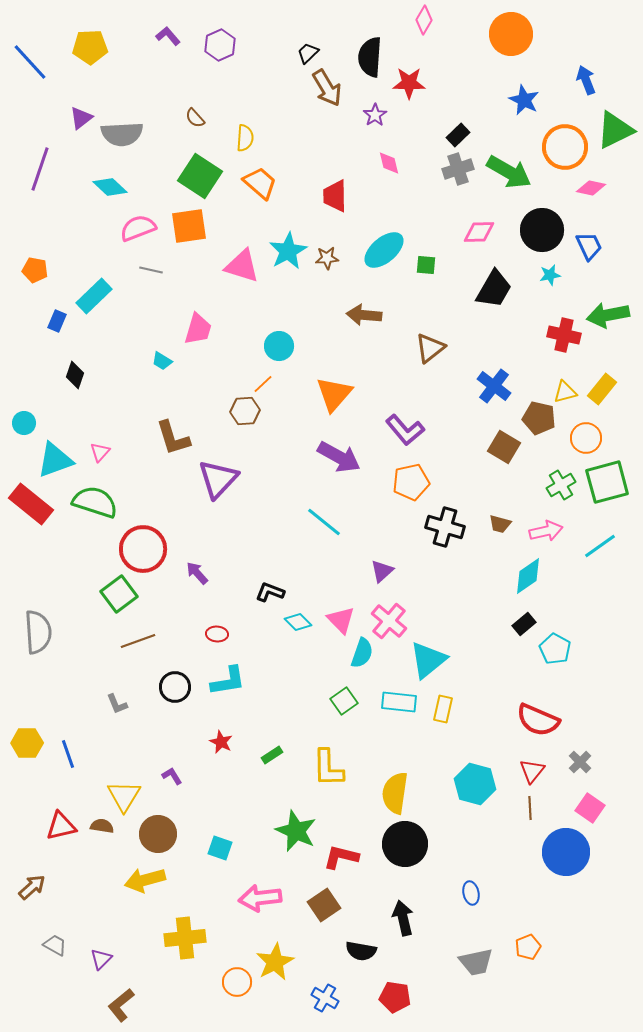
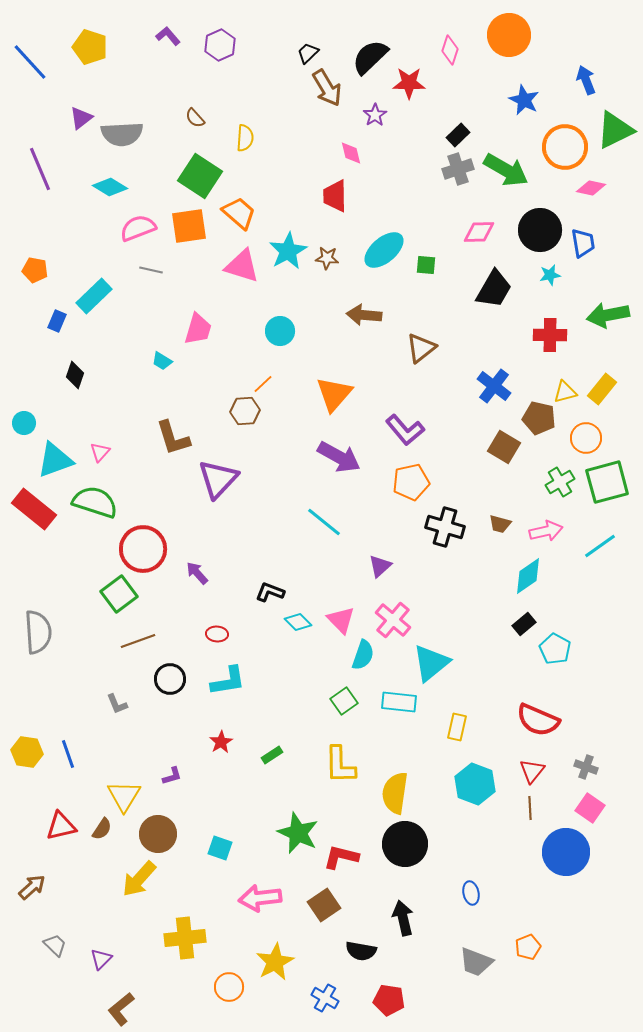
pink diamond at (424, 20): moved 26 px right, 30 px down; rotated 12 degrees counterclockwise
orange circle at (511, 34): moved 2 px left, 1 px down
yellow pentagon at (90, 47): rotated 20 degrees clockwise
black semicircle at (370, 57): rotated 42 degrees clockwise
pink diamond at (389, 163): moved 38 px left, 10 px up
purple line at (40, 169): rotated 42 degrees counterclockwise
green arrow at (509, 172): moved 3 px left, 2 px up
orange trapezoid at (260, 183): moved 21 px left, 30 px down
cyan diamond at (110, 187): rotated 12 degrees counterclockwise
black circle at (542, 230): moved 2 px left
blue trapezoid at (589, 246): moved 6 px left, 3 px up; rotated 16 degrees clockwise
brown star at (327, 258): rotated 10 degrees clockwise
red cross at (564, 335): moved 14 px left; rotated 12 degrees counterclockwise
cyan circle at (279, 346): moved 1 px right, 15 px up
brown triangle at (430, 348): moved 9 px left
green cross at (561, 485): moved 1 px left, 3 px up
red rectangle at (31, 504): moved 3 px right, 5 px down
purple triangle at (382, 571): moved 2 px left, 5 px up
pink cross at (389, 621): moved 4 px right, 1 px up
cyan semicircle at (362, 653): moved 1 px right, 2 px down
cyan triangle at (428, 660): moved 3 px right, 3 px down
black circle at (175, 687): moved 5 px left, 8 px up
yellow rectangle at (443, 709): moved 14 px right, 18 px down
red star at (221, 742): rotated 15 degrees clockwise
yellow hexagon at (27, 743): moved 9 px down; rotated 8 degrees clockwise
gray cross at (580, 762): moved 6 px right, 5 px down; rotated 25 degrees counterclockwise
yellow L-shape at (328, 768): moved 12 px right, 3 px up
purple L-shape at (172, 776): rotated 105 degrees clockwise
cyan hexagon at (475, 784): rotated 6 degrees clockwise
brown semicircle at (102, 826): moved 3 px down; rotated 115 degrees clockwise
green star at (296, 831): moved 2 px right, 2 px down
yellow arrow at (145, 880): moved 6 px left, 1 px up; rotated 33 degrees counterclockwise
gray trapezoid at (55, 945): rotated 15 degrees clockwise
gray trapezoid at (476, 962): rotated 33 degrees clockwise
orange circle at (237, 982): moved 8 px left, 5 px down
red pentagon at (395, 997): moved 6 px left, 3 px down
brown L-shape at (121, 1005): moved 4 px down
